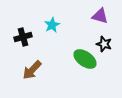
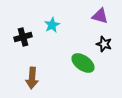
green ellipse: moved 2 px left, 4 px down
brown arrow: moved 8 px down; rotated 40 degrees counterclockwise
